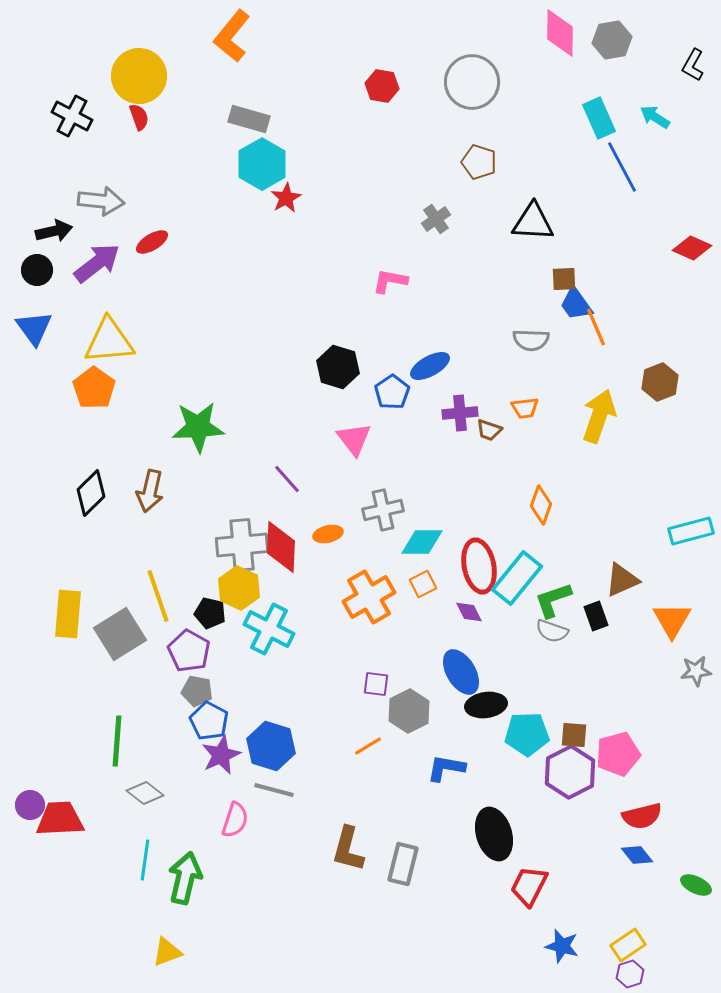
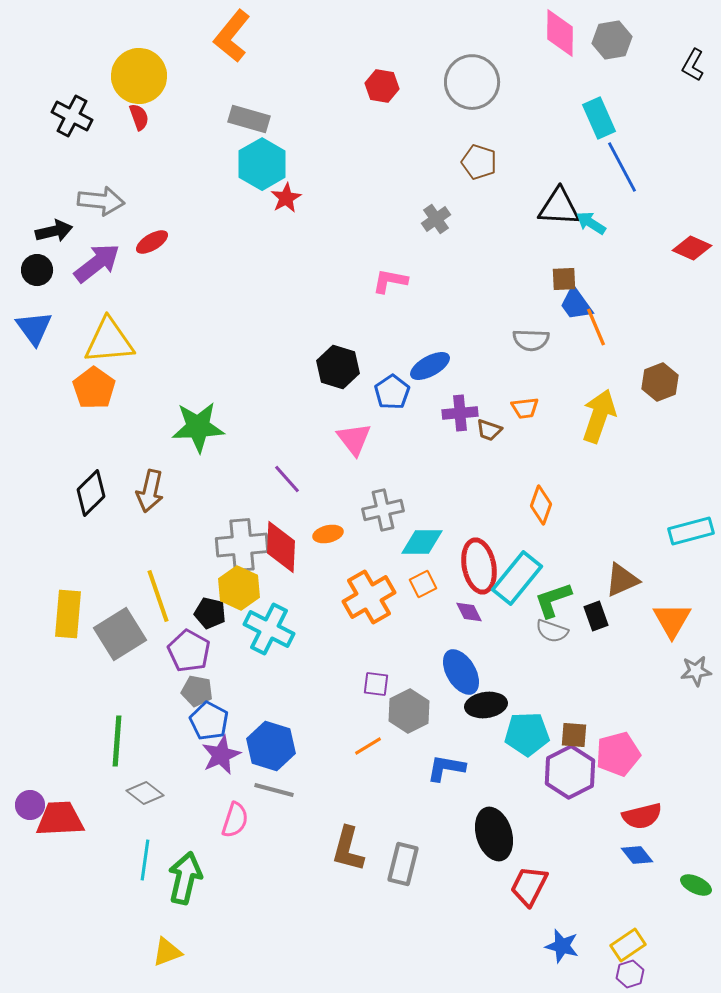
cyan arrow at (655, 117): moved 64 px left, 106 px down
black triangle at (533, 222): moved 26 px right, 15 px up
